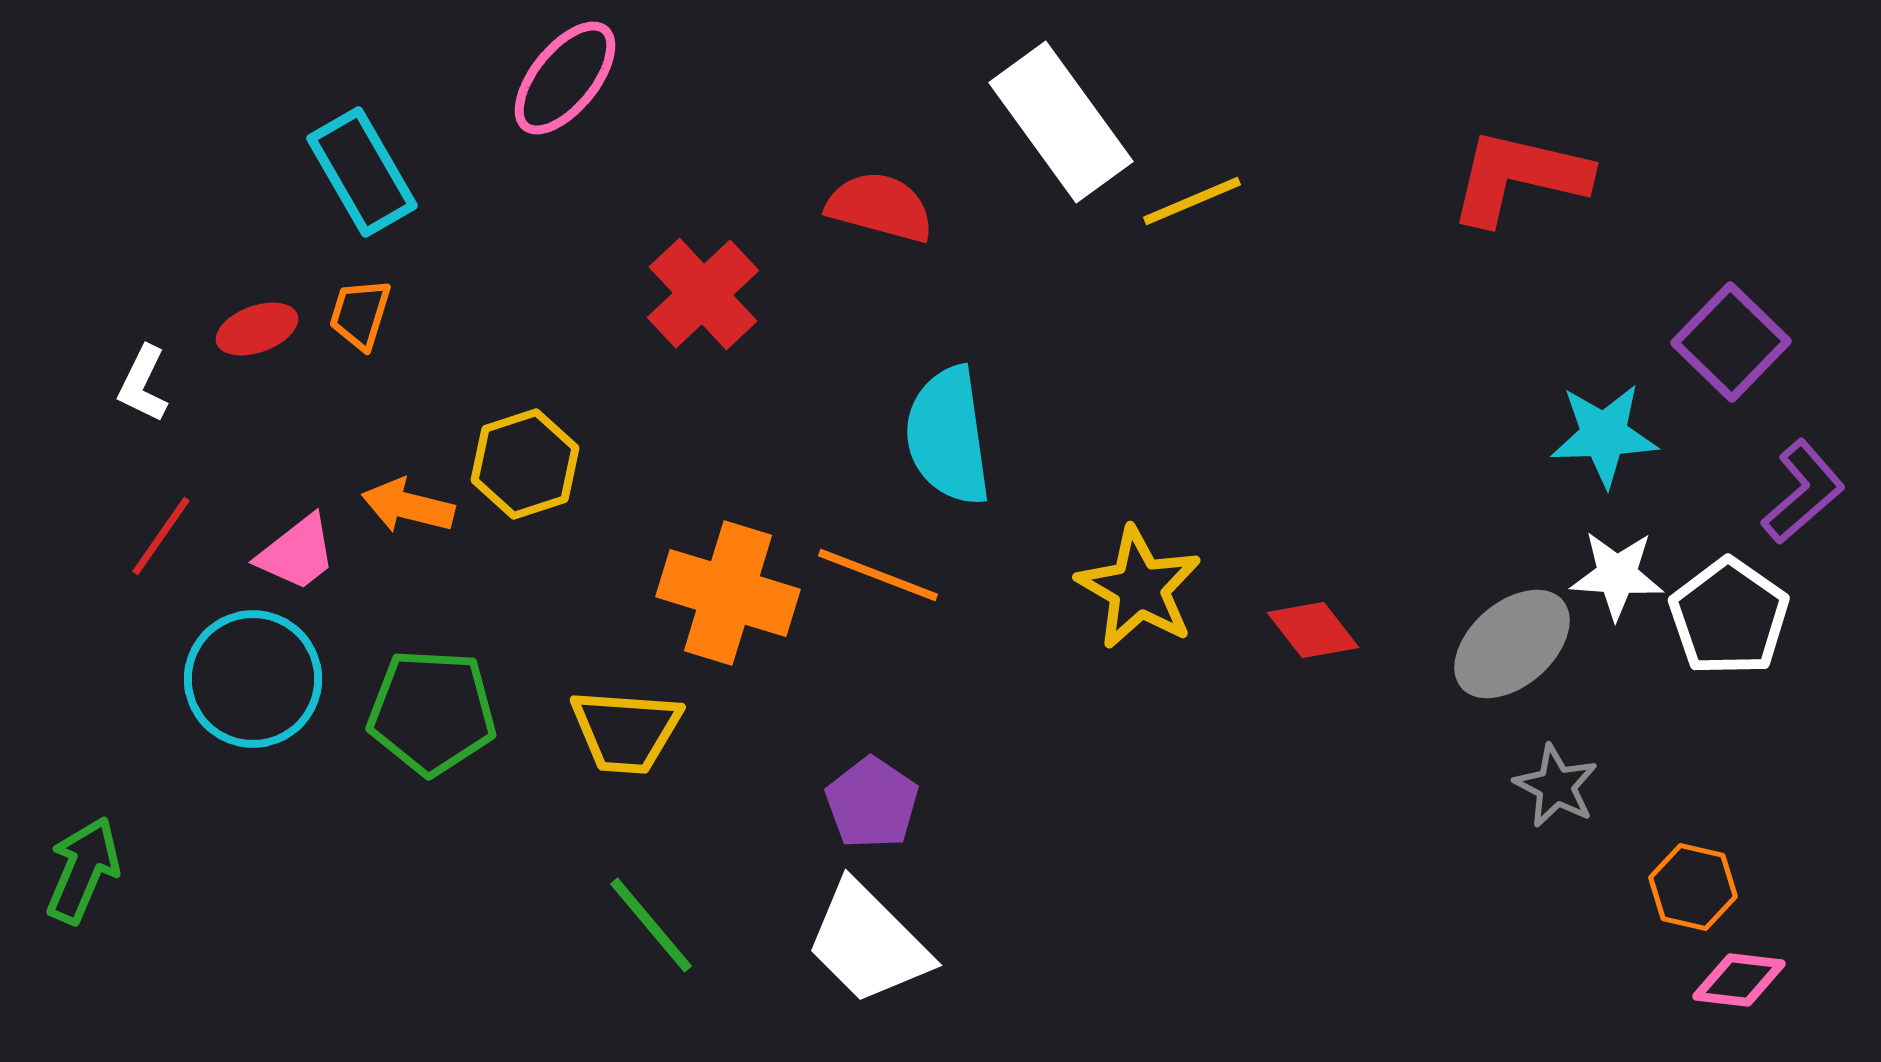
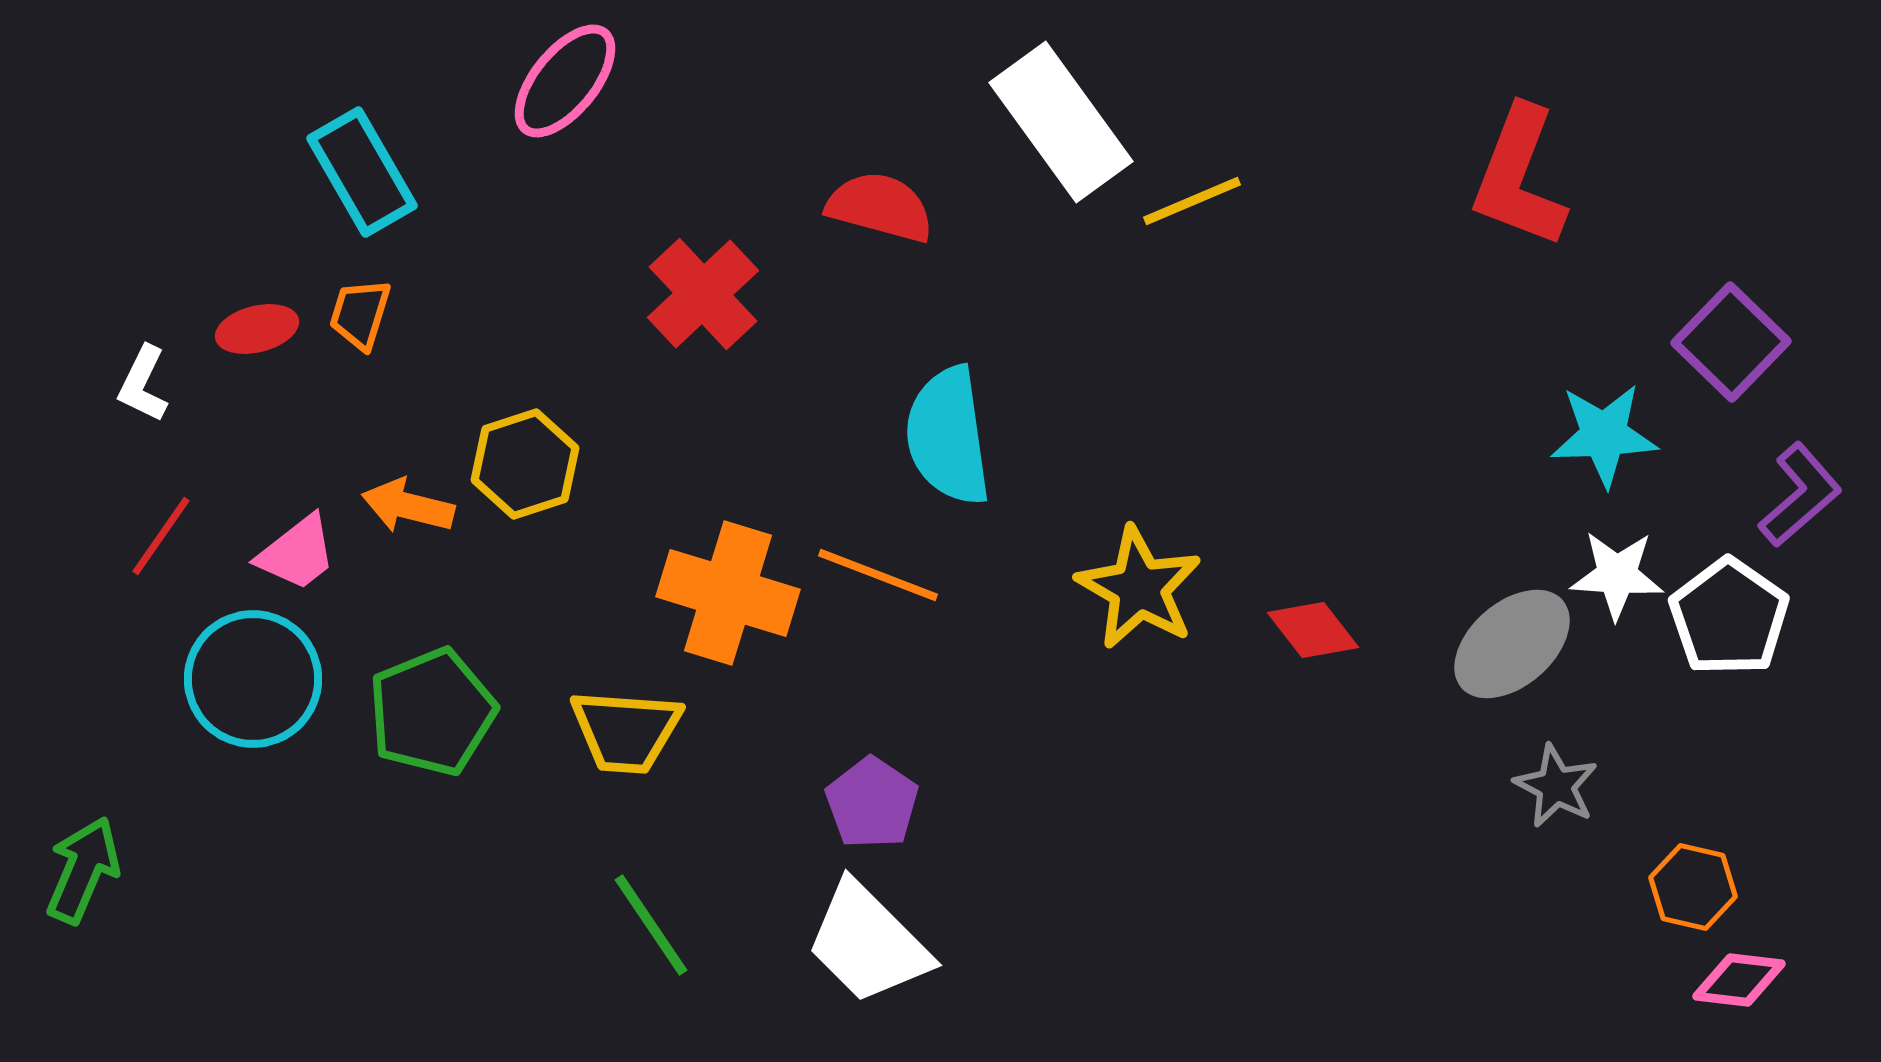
pink ellipse: moved 3 px down
red L-shape: rotated 82 degrees counterclockwise
red ellipse: rotated 6 degrees clockwise
purple L-shape: moved 3 px left, 3 px down
green pentagon: rotated 25 degrees counterclockwise
green line: rotated 6 degrees clockwise
